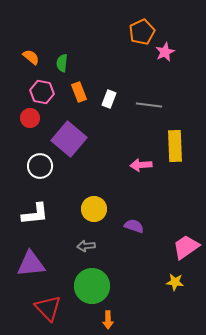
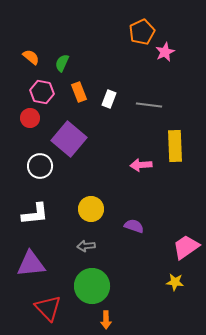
green semicircle: rotated 18 degrees clockwise
yellow circle: moved 3 px left
orange arrow: moved 2 px left
